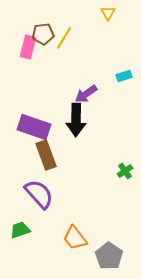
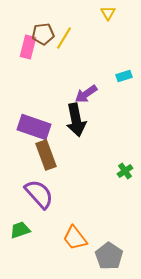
black arrow: rotated 12 degrees counterclockwise
